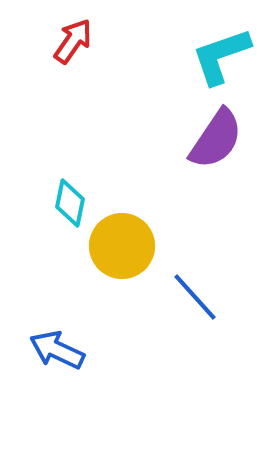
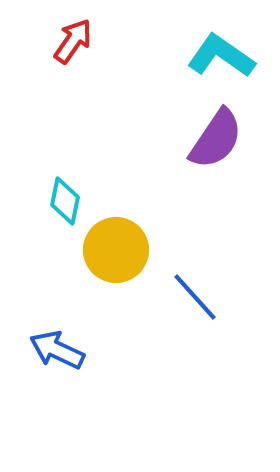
cyan L-shape: rotated 54 degrees clockwise
cyan diamond: moved 5 px left, 2 px up
yellow circle: moved 6 px left, 4 px down
